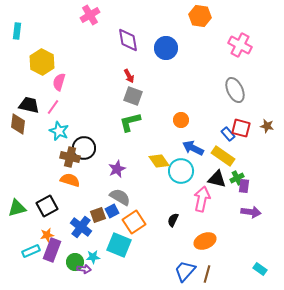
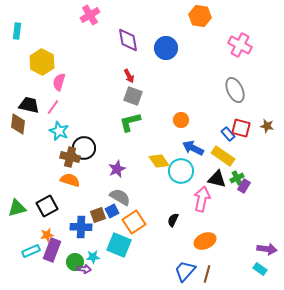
purple rectangle at (244, 186): rotated 24 degrees clockwise
purple arrow at (251, 212): moved 16 px right, 37 px down
blue cross at (81, 227): rotated 35 degrees counterclockwise
